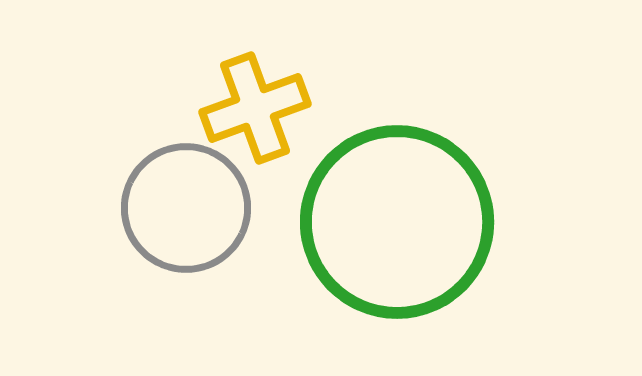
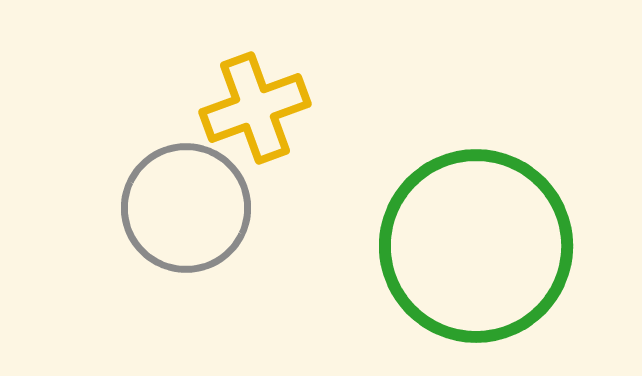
green circle: moved 79 px right, 24 px down
